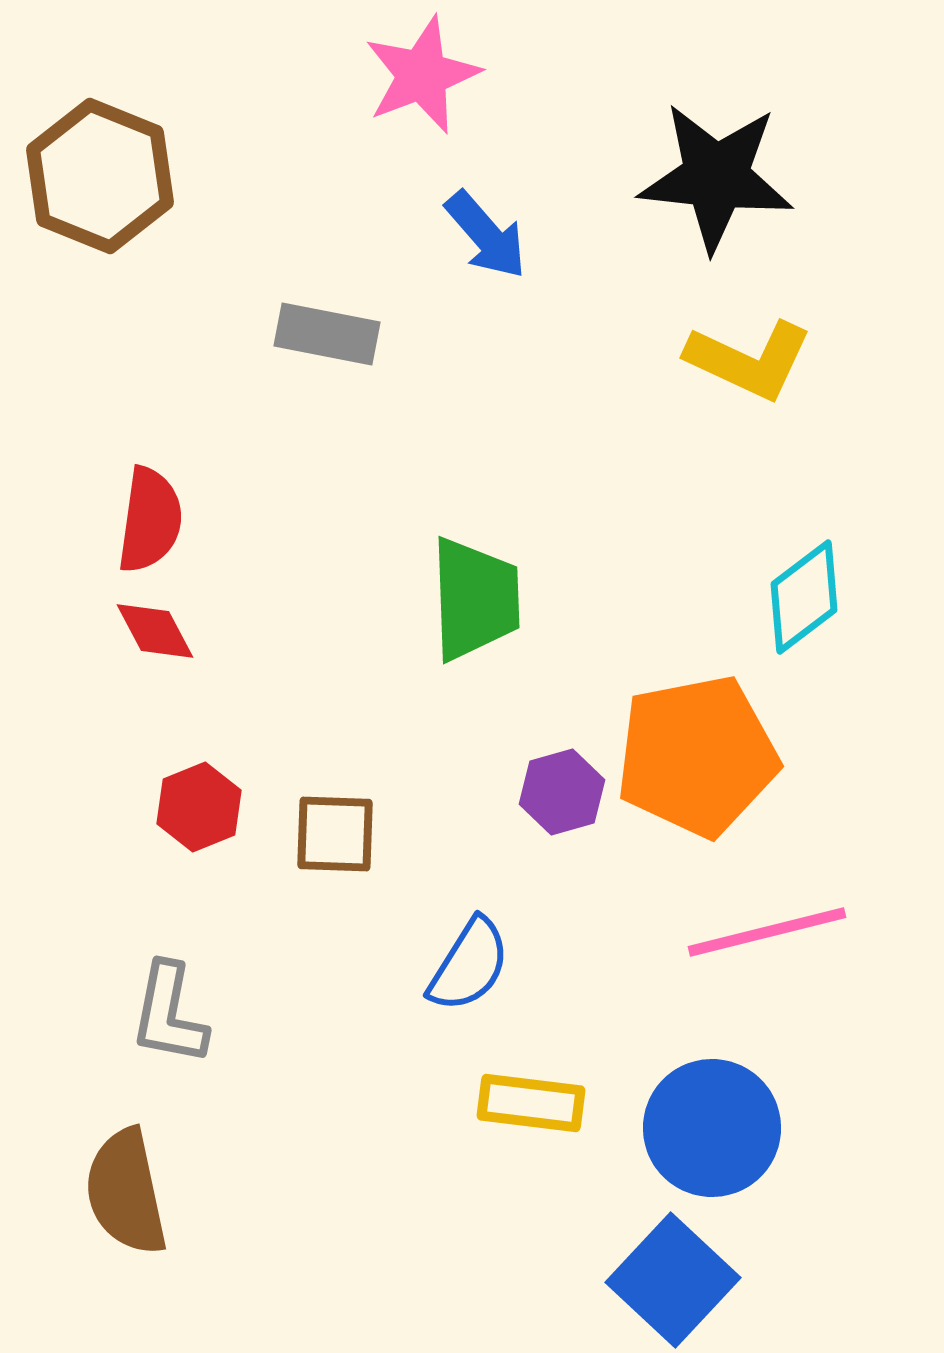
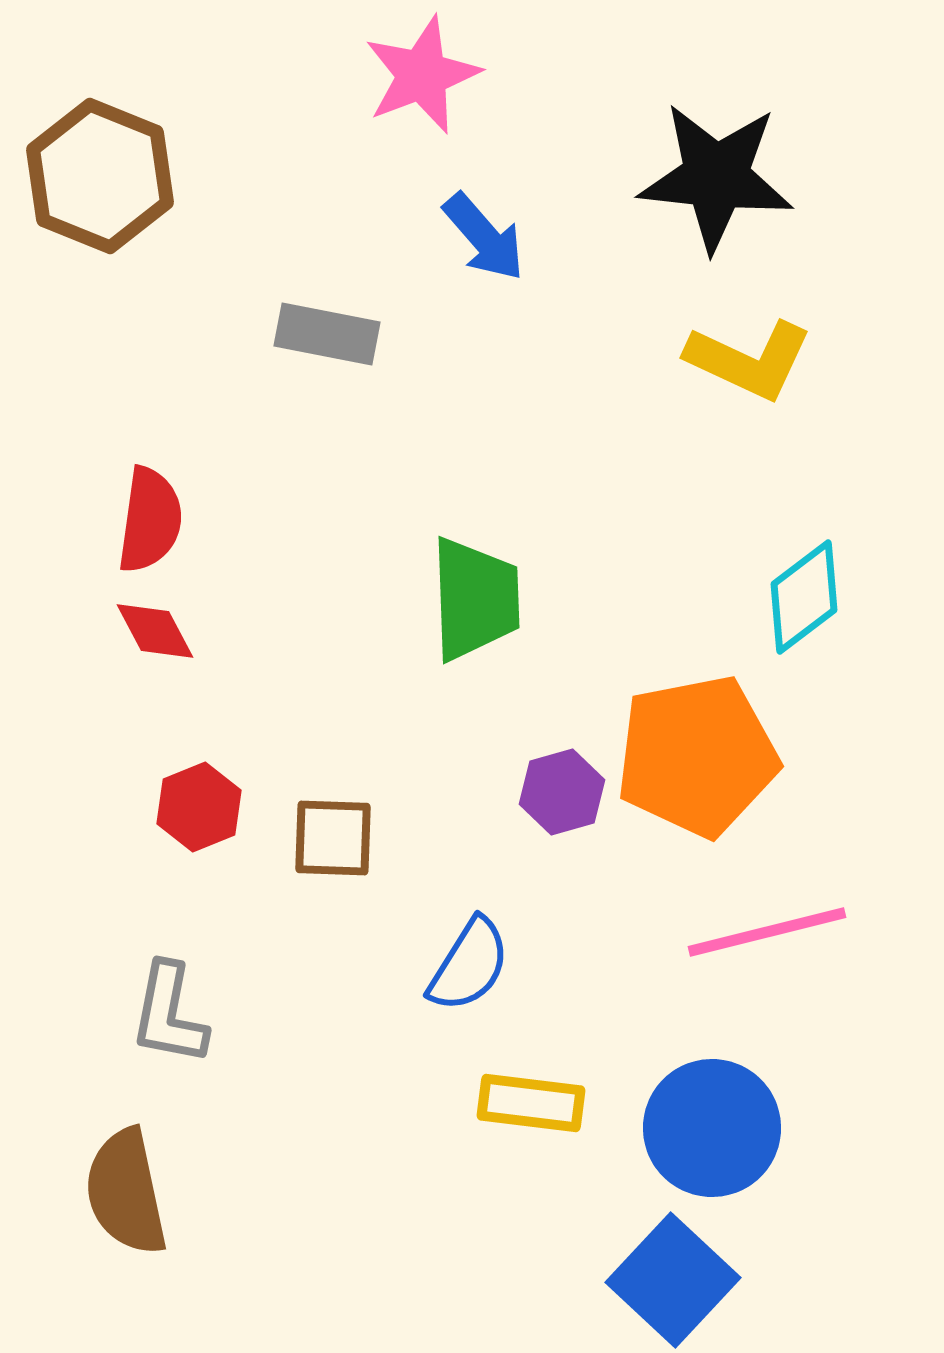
blue arrow: moved 2 px left, 2 px down
brown square: moved 2 px left, 4 px down
